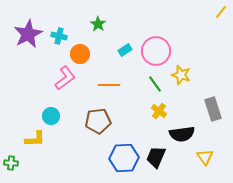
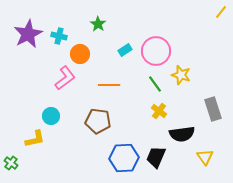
brown pentagon: rotated 15 degrees clockwise
yellow L-shape: rotated 10 degrees counterclockwise
green cross: rotated 32 degrees clockwise
